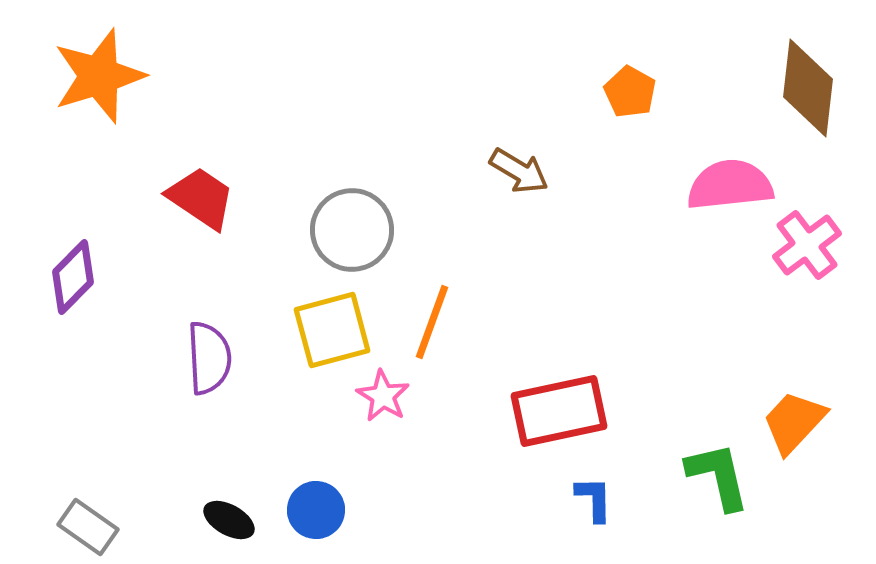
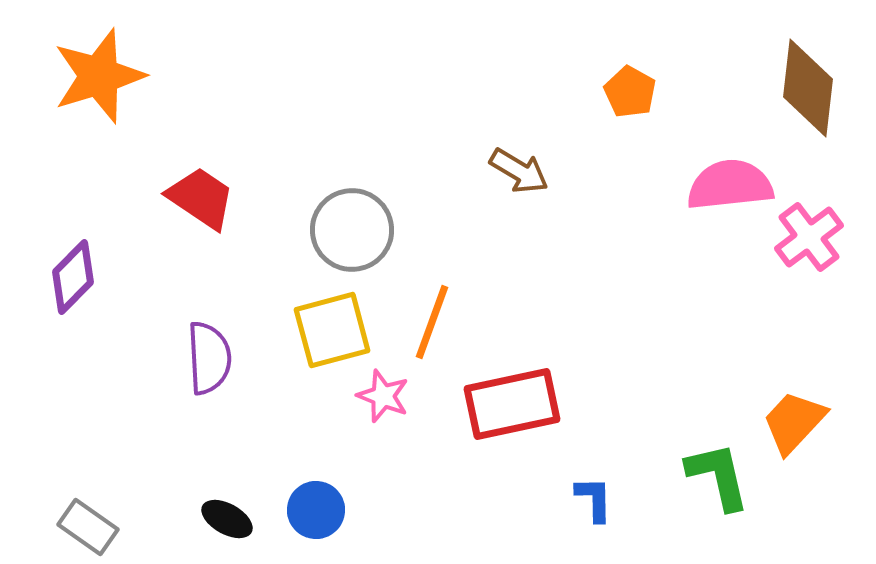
pink cross: moved 2 px right, 8 px up
pink star: rotated 10 degrees counterclockwise
red rectangle: moved 47 px left, 7 px up
black ellipse: moved 2 px left, 1 px up
